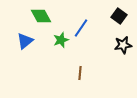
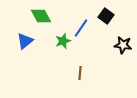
black square: moved 13 px left
green star: moved 2 px right, 1 px down
black star: rotated 18 degrees clockwise
